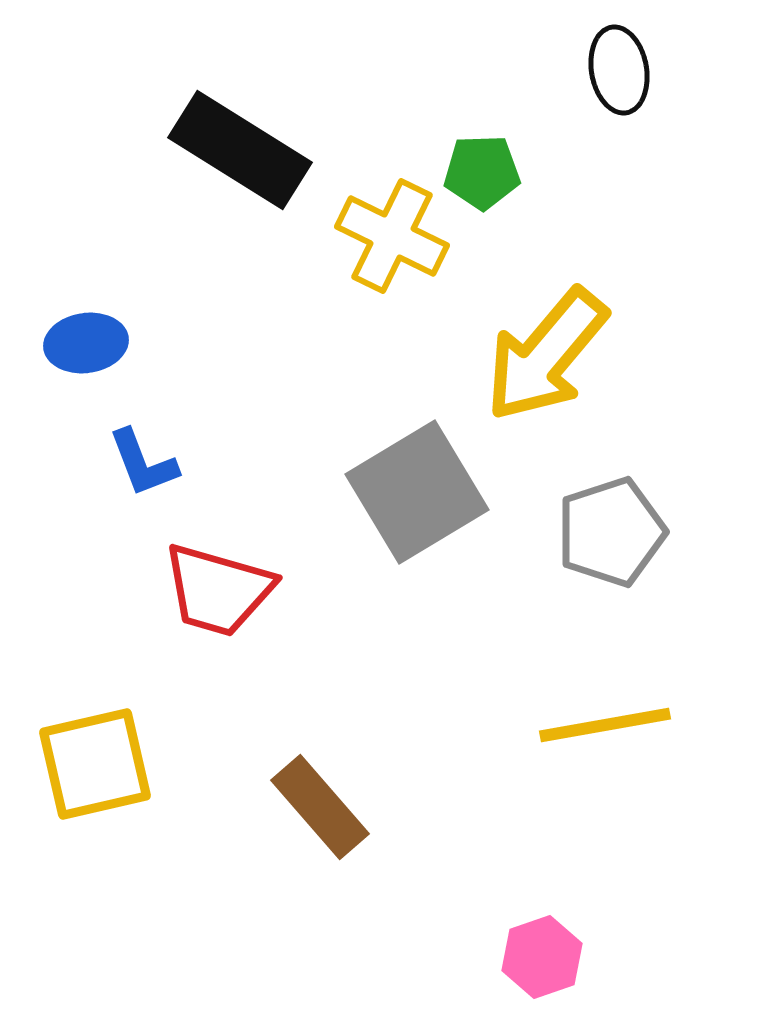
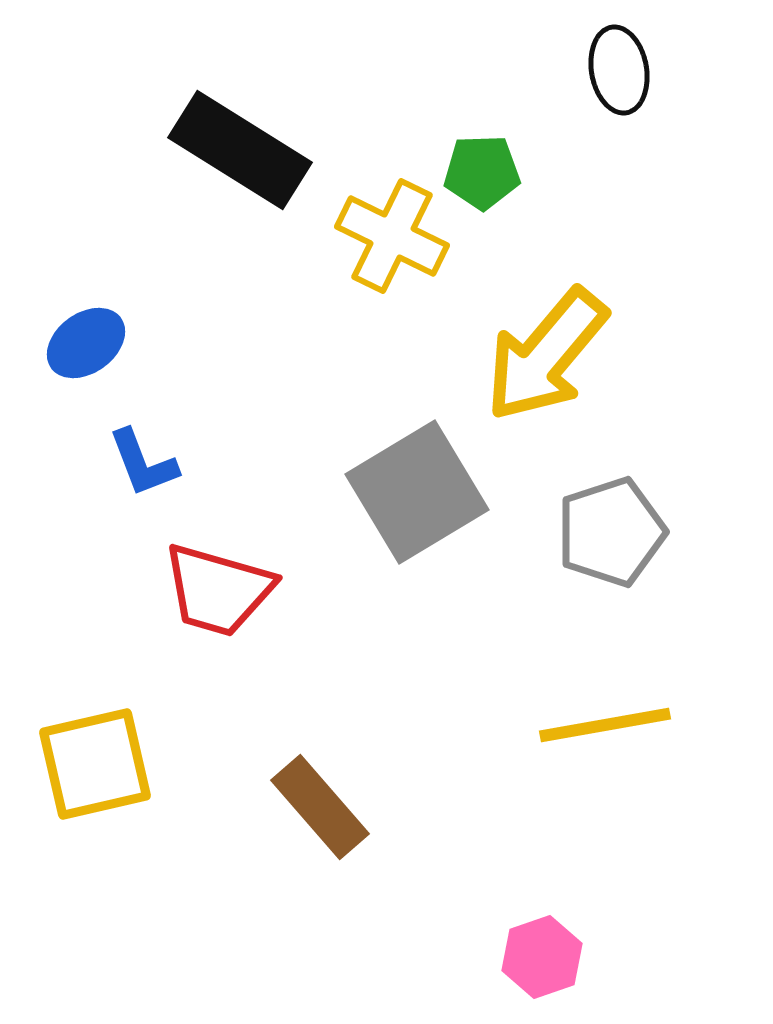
blue ellipse: rotated 28 degrees counterclockwise
